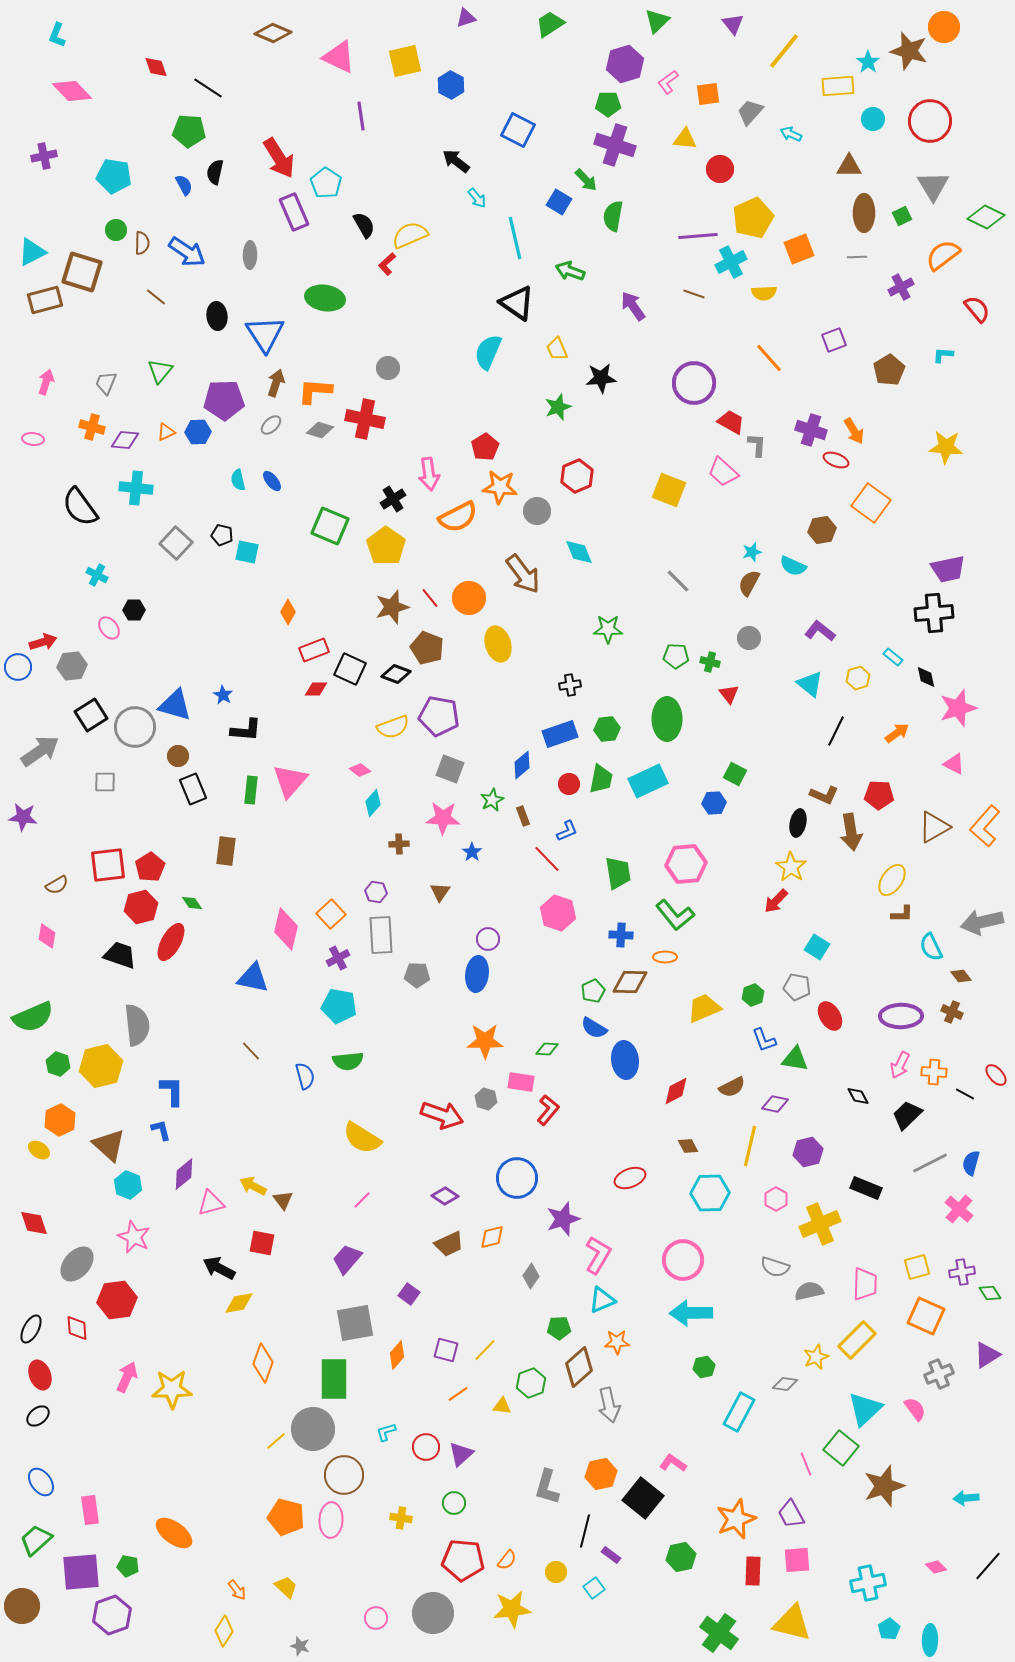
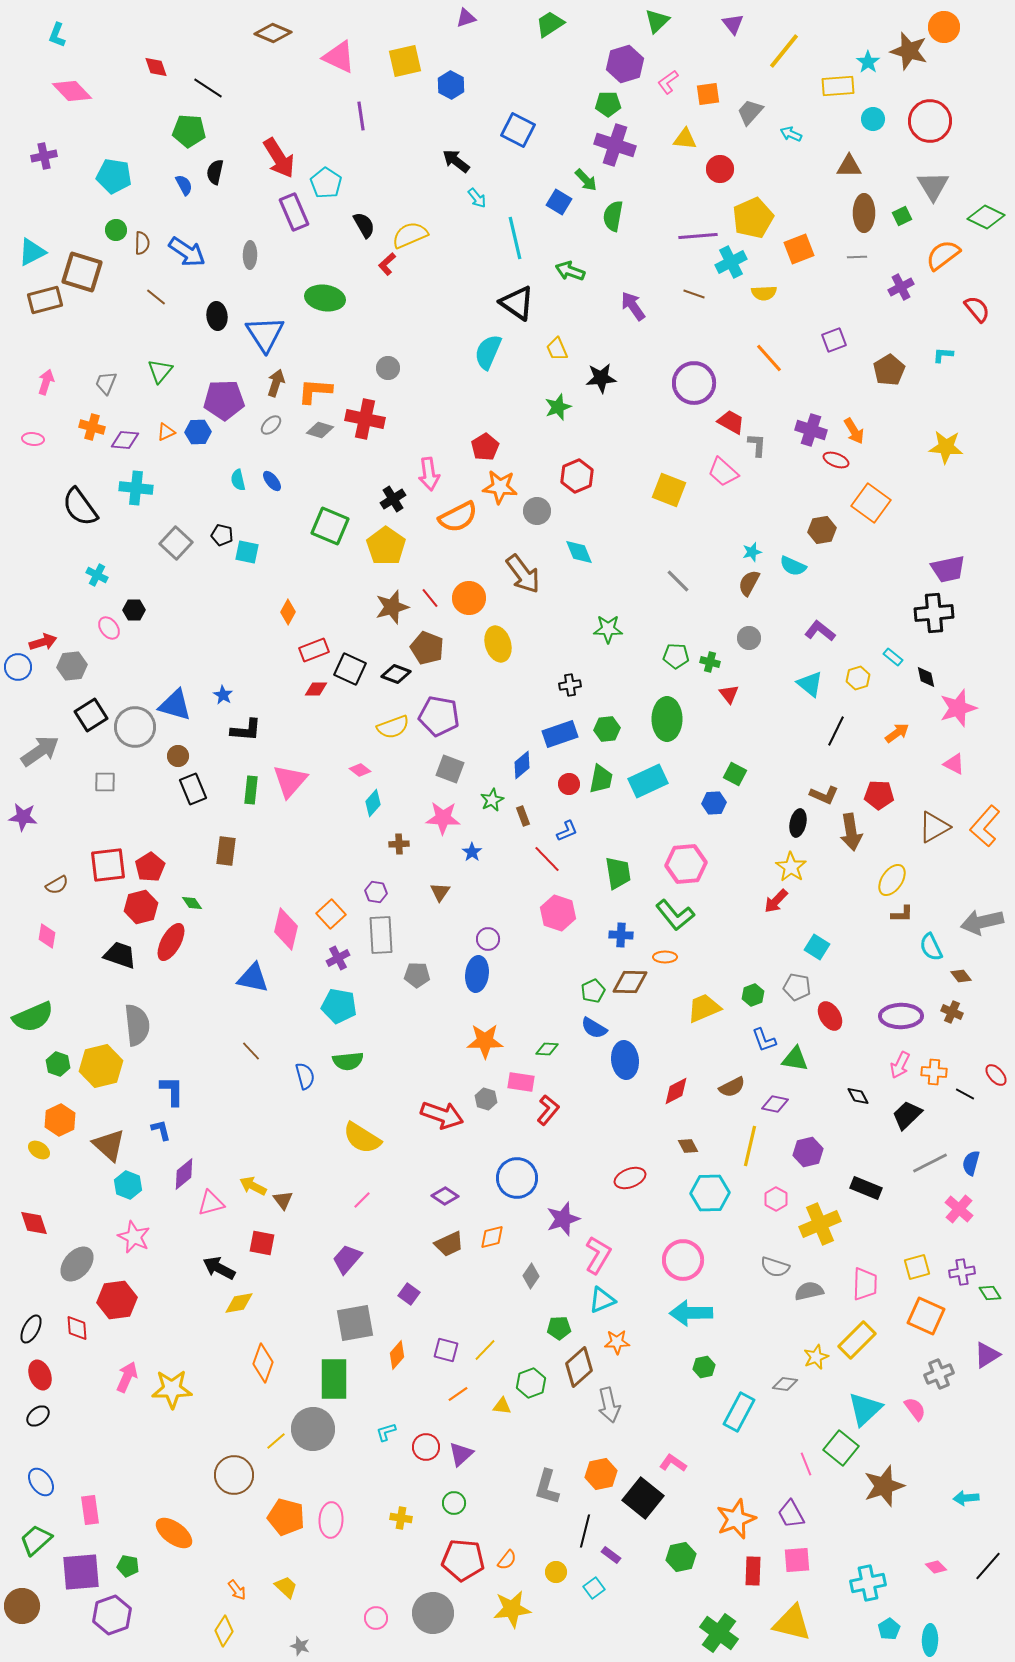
brown circle at (344, 1475): moved 110 px left
